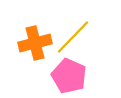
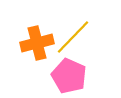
orange cross: moved 2 px right
